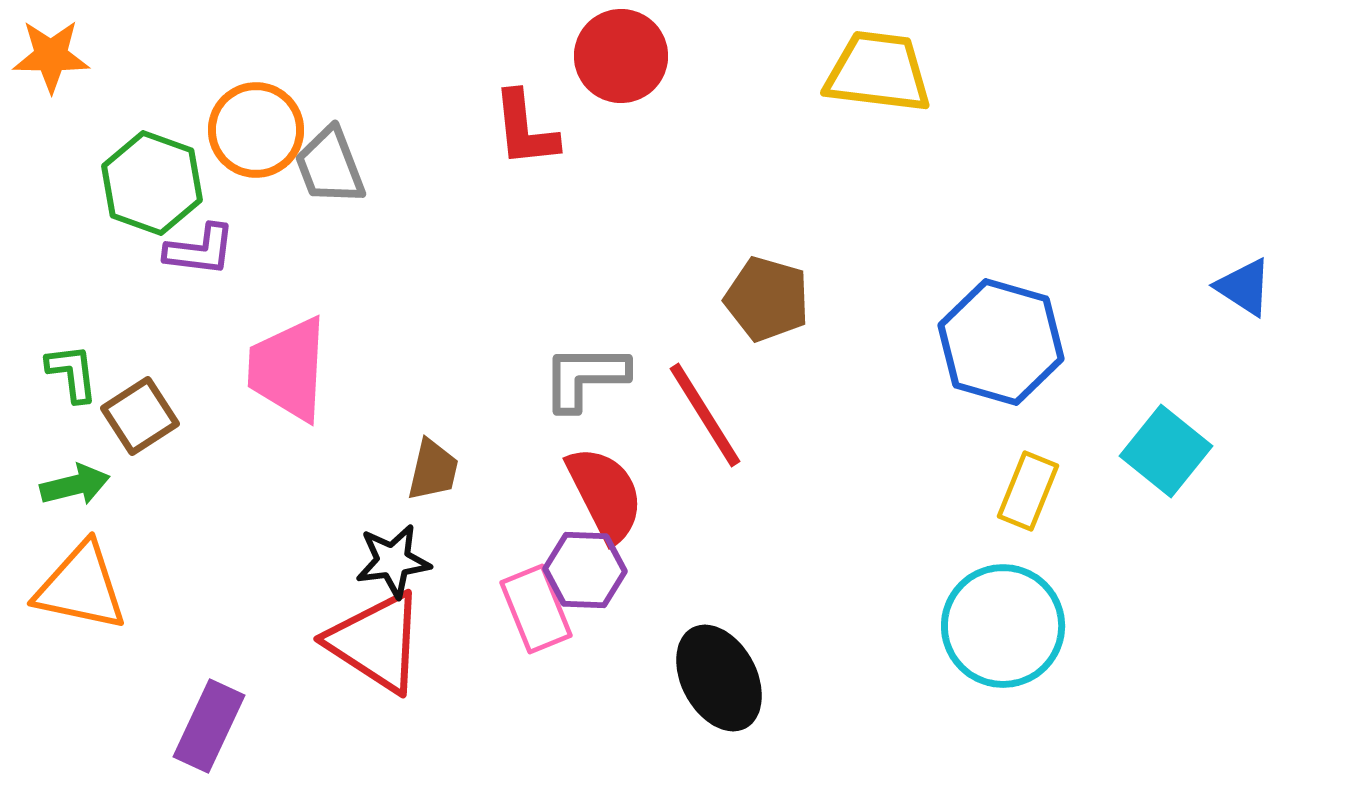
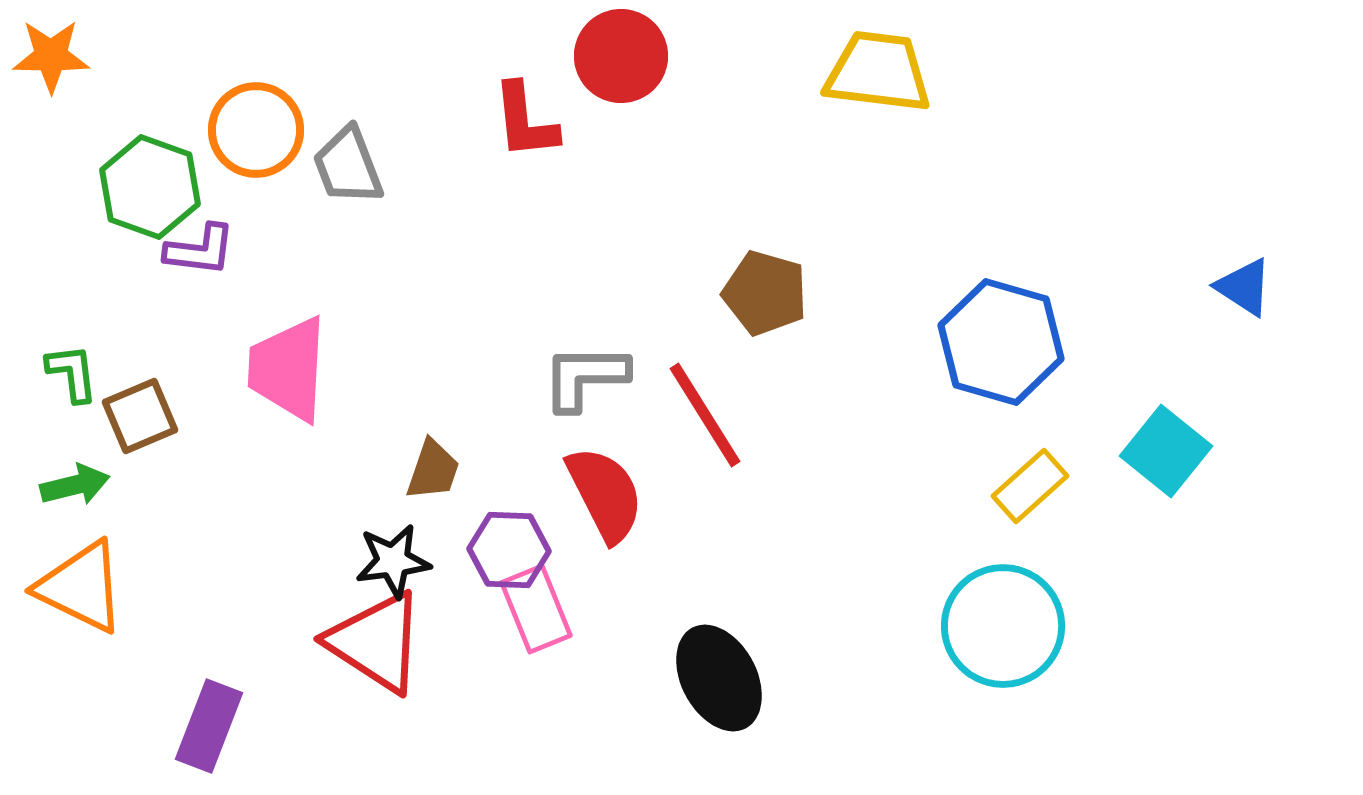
red L-shape: moved 8 px up
gray trapezoid: moved 18 px right
green hexagon: moved 2 px left, 4 px down
brown pentagon: moved 2 px left, 6 px up
brown square: rotated 10 degrees clockwise
brown trapezoid: rotated 6 degrees clockwise
yellow rectangle: moved 2 px right, 5 px up; rotated 26 degrees clockwise
purple hexagon: moved 76 px left, 20 px up
orange triangle: rotated 14 degrees clockwise
purple rectangle: rotated 4 degrees counterclockwise
